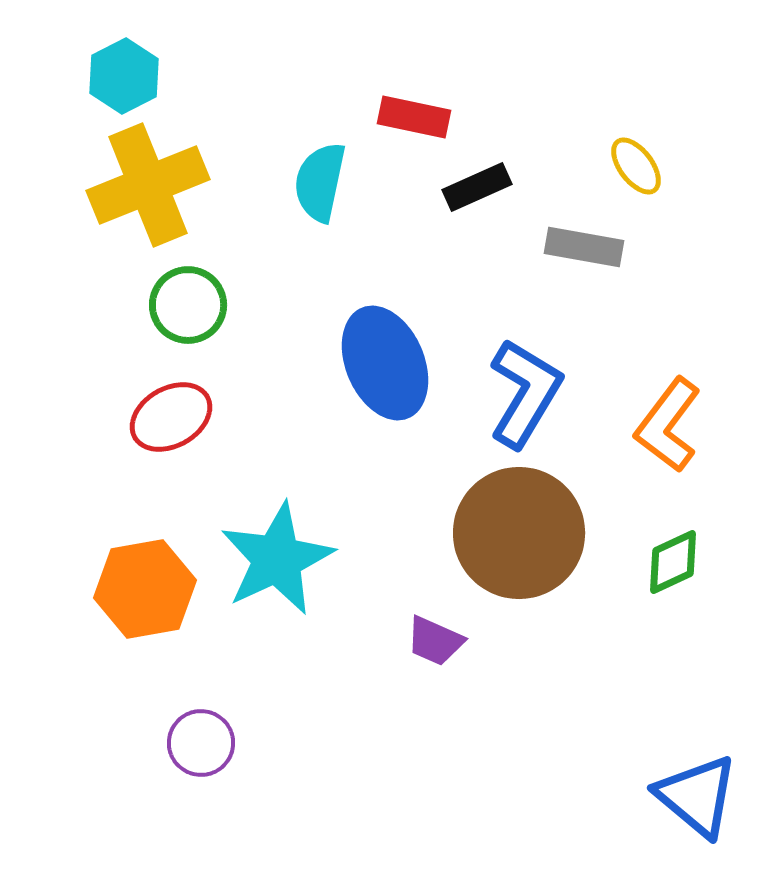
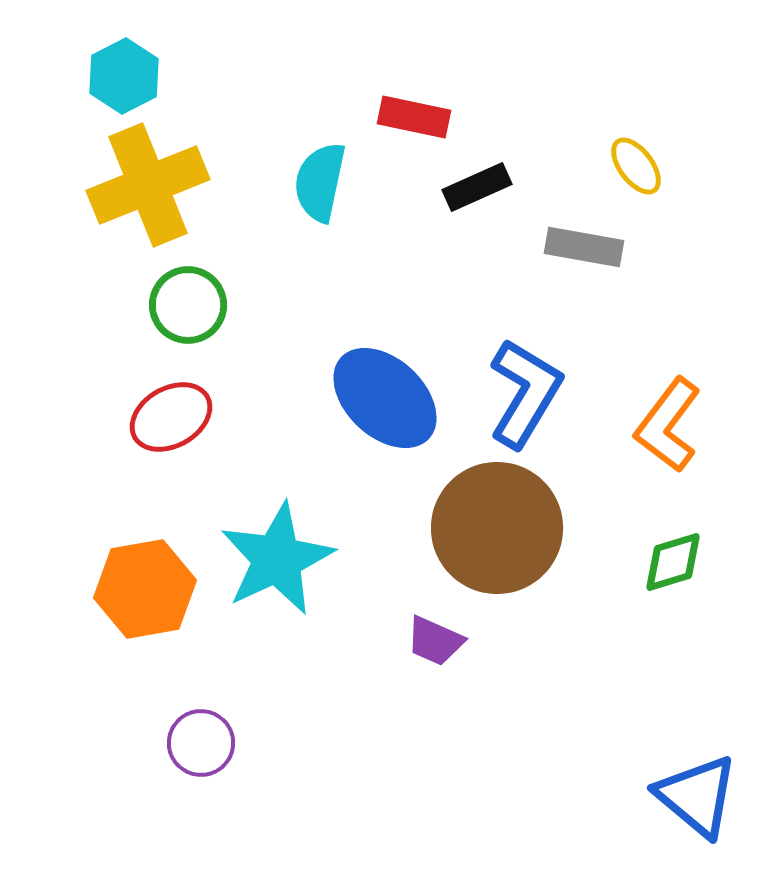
blue ellipse: moved 35 px down; rotated 24 degrees counterclockwise
brown circle: moved 22 px left, 5 px up
green diamond: rotated 8 degrees clockwise
